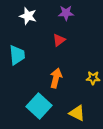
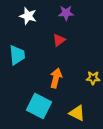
cyan square: rotated 15 degrees counterclockwise
